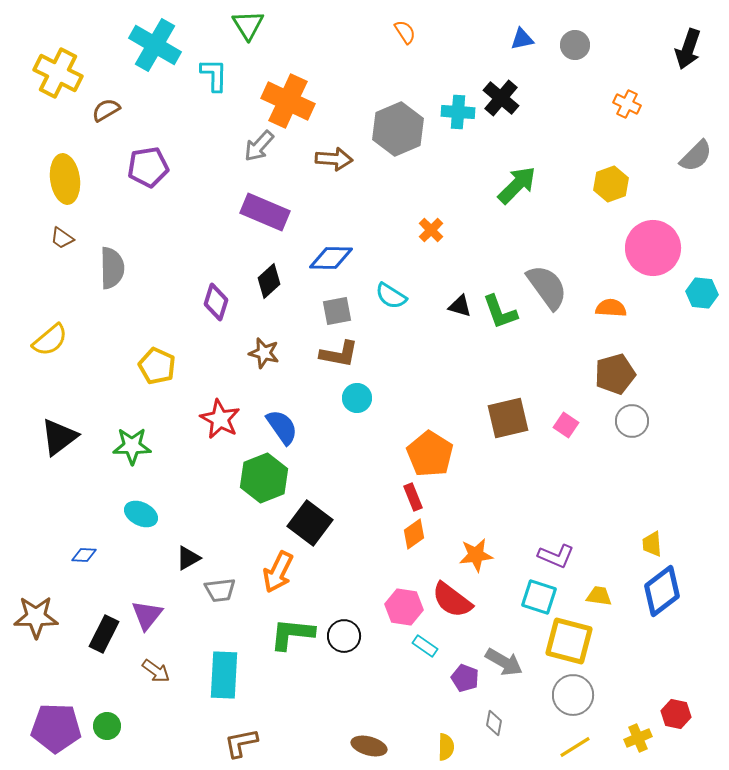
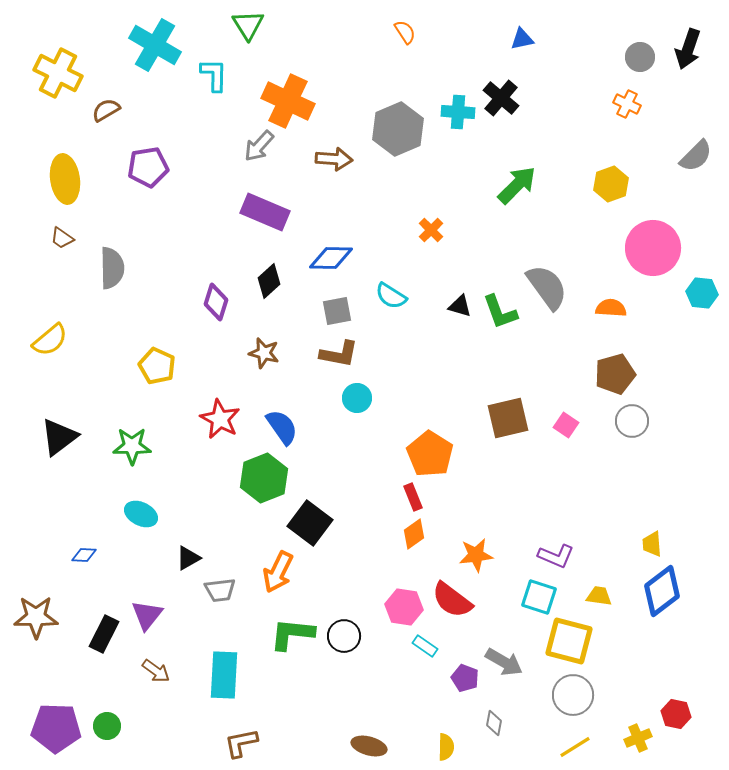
gray circle at (575, 45): moved 65 px right, 12 px down
